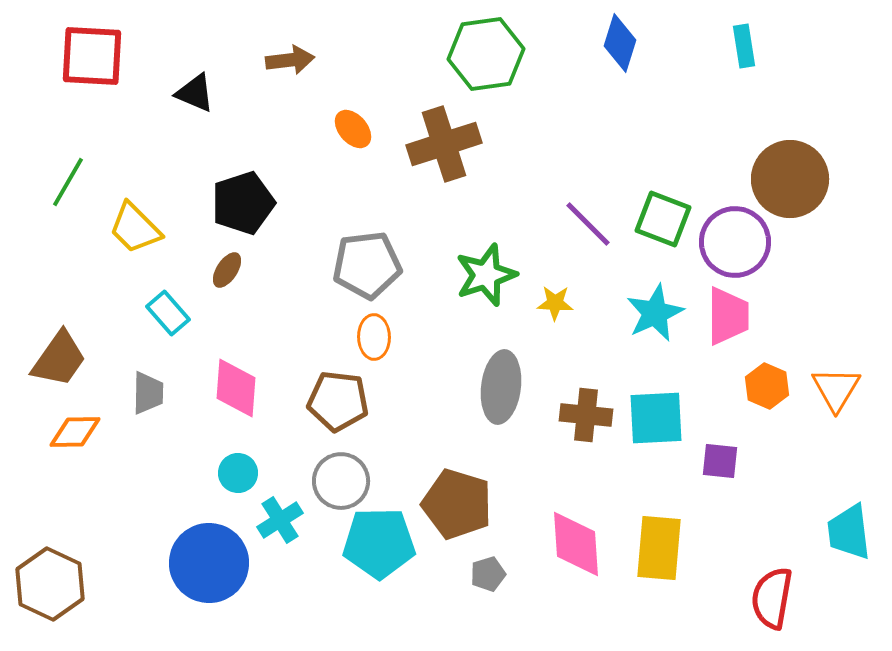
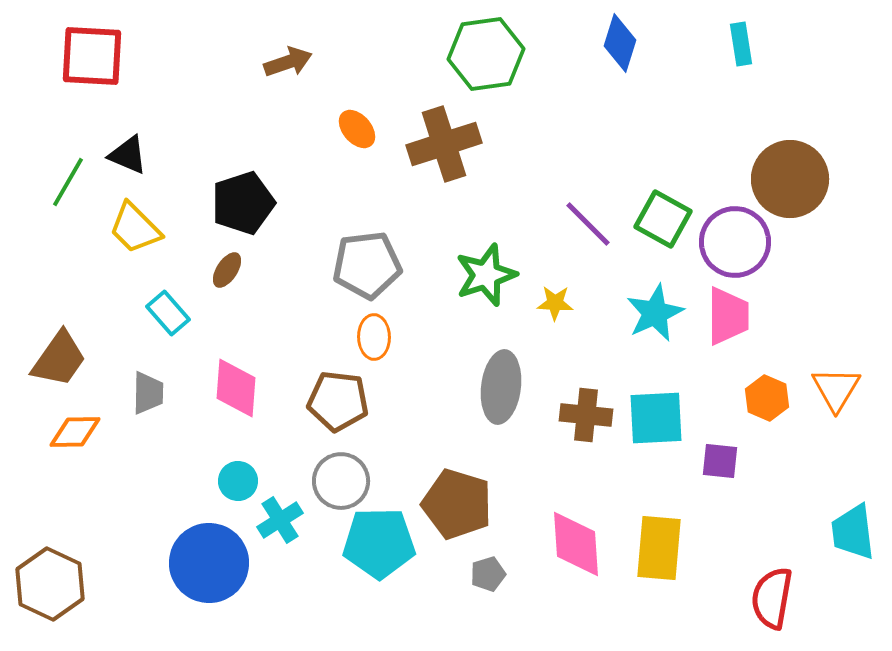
cyan rectangle at (744, 46): moved 3 px left, 2 px up
brown arrow at (290, 60): moved 2 px left, 2 px down; rotated 12 degrees counterclockwise
black triangle at (195, 93): moved 67 px left, 62 px down
orange ellipse at (353, 129): moved 4 px right
green square at (663, 219): rotated 8 degrees clockwise
orange hexagon at (767, 386): moved 12 px down
cyan circle at (238, 473): moved 8 px down
cyan trapezoid at (849, 532): moved 4 px right
